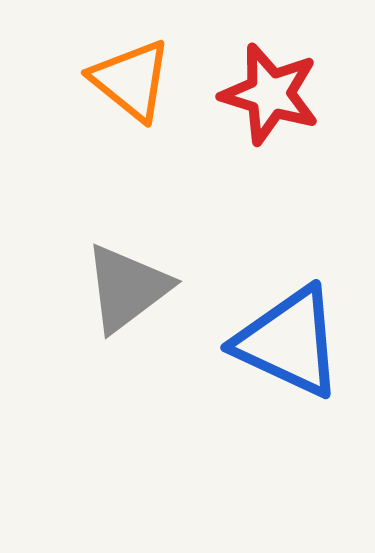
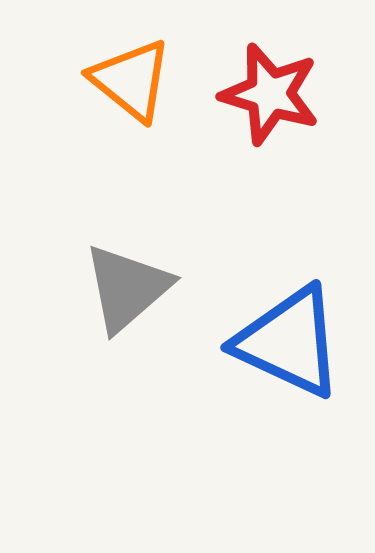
gray triangle: rotated 4 degrees counterclockwise
